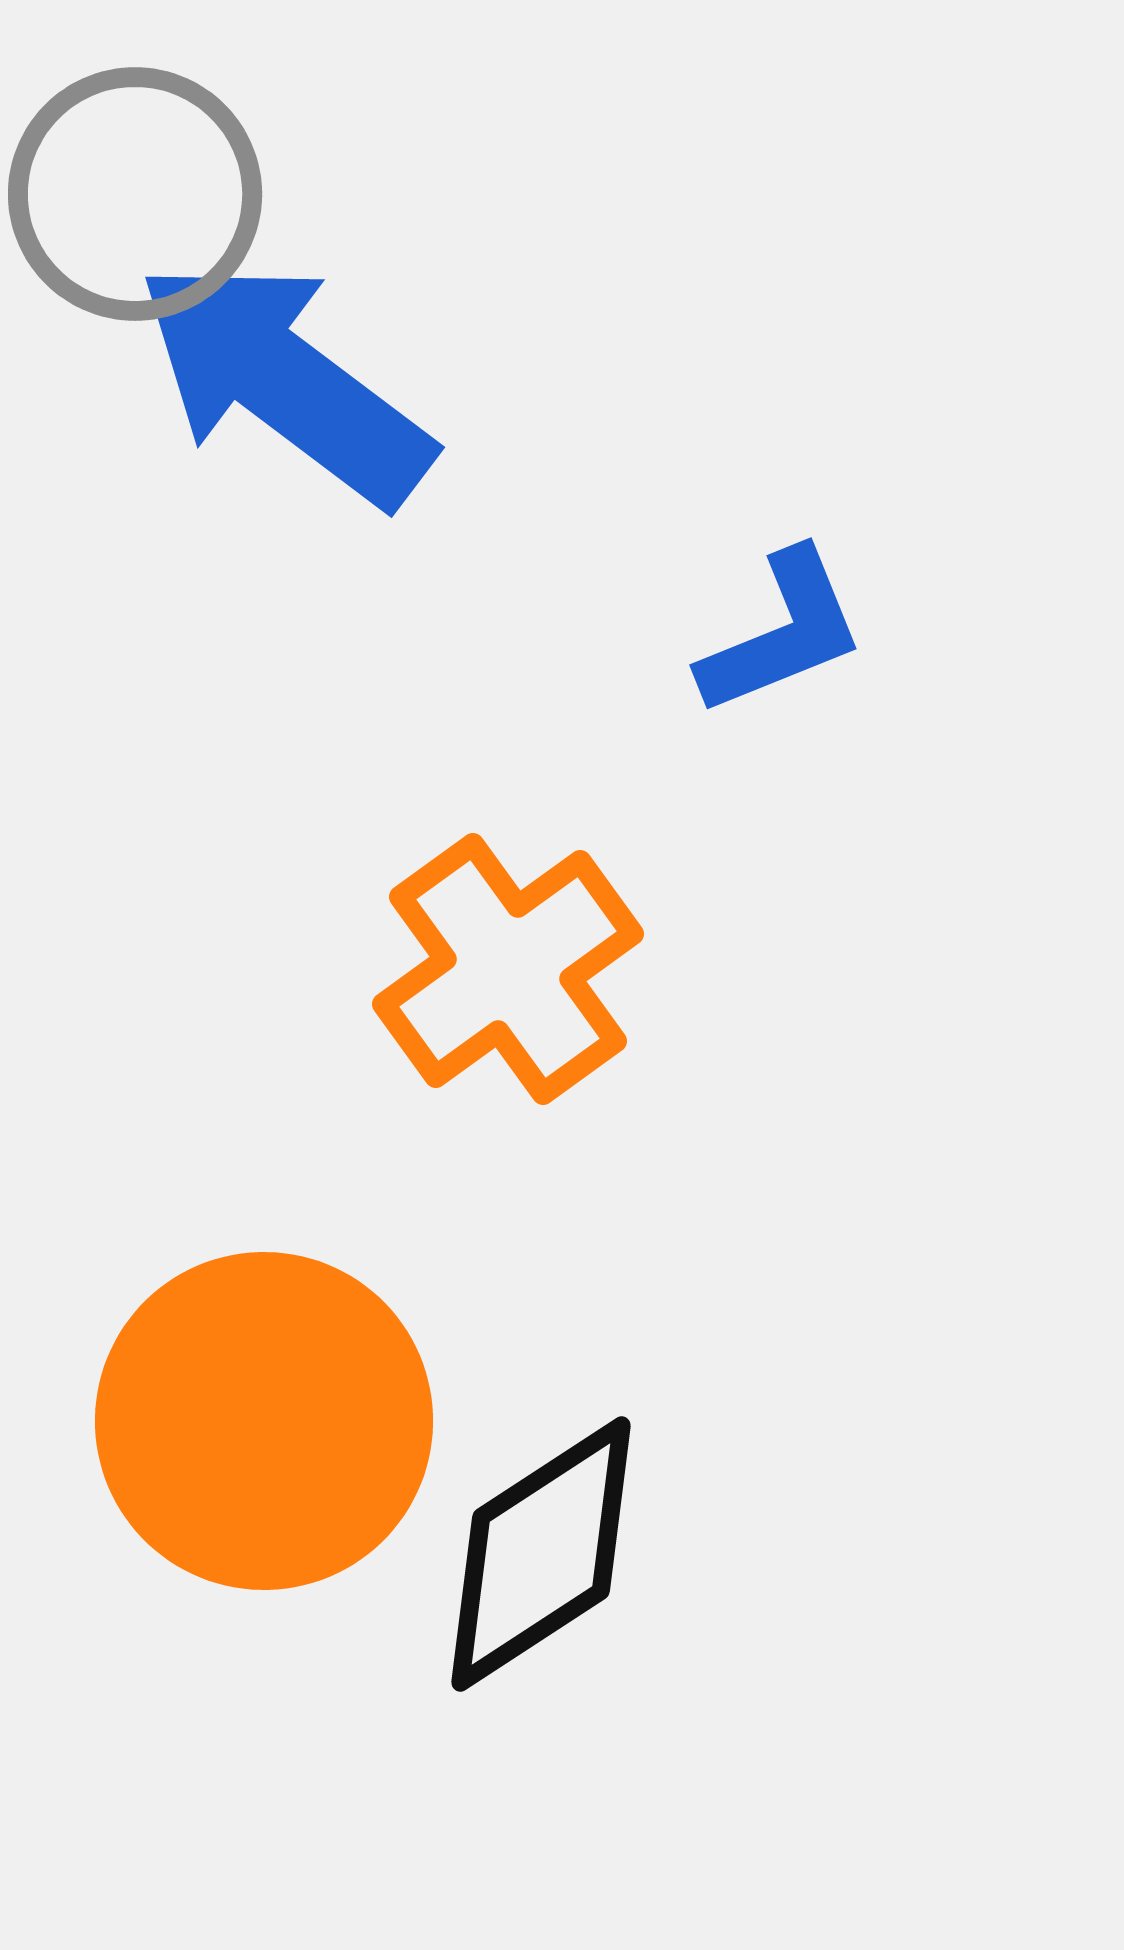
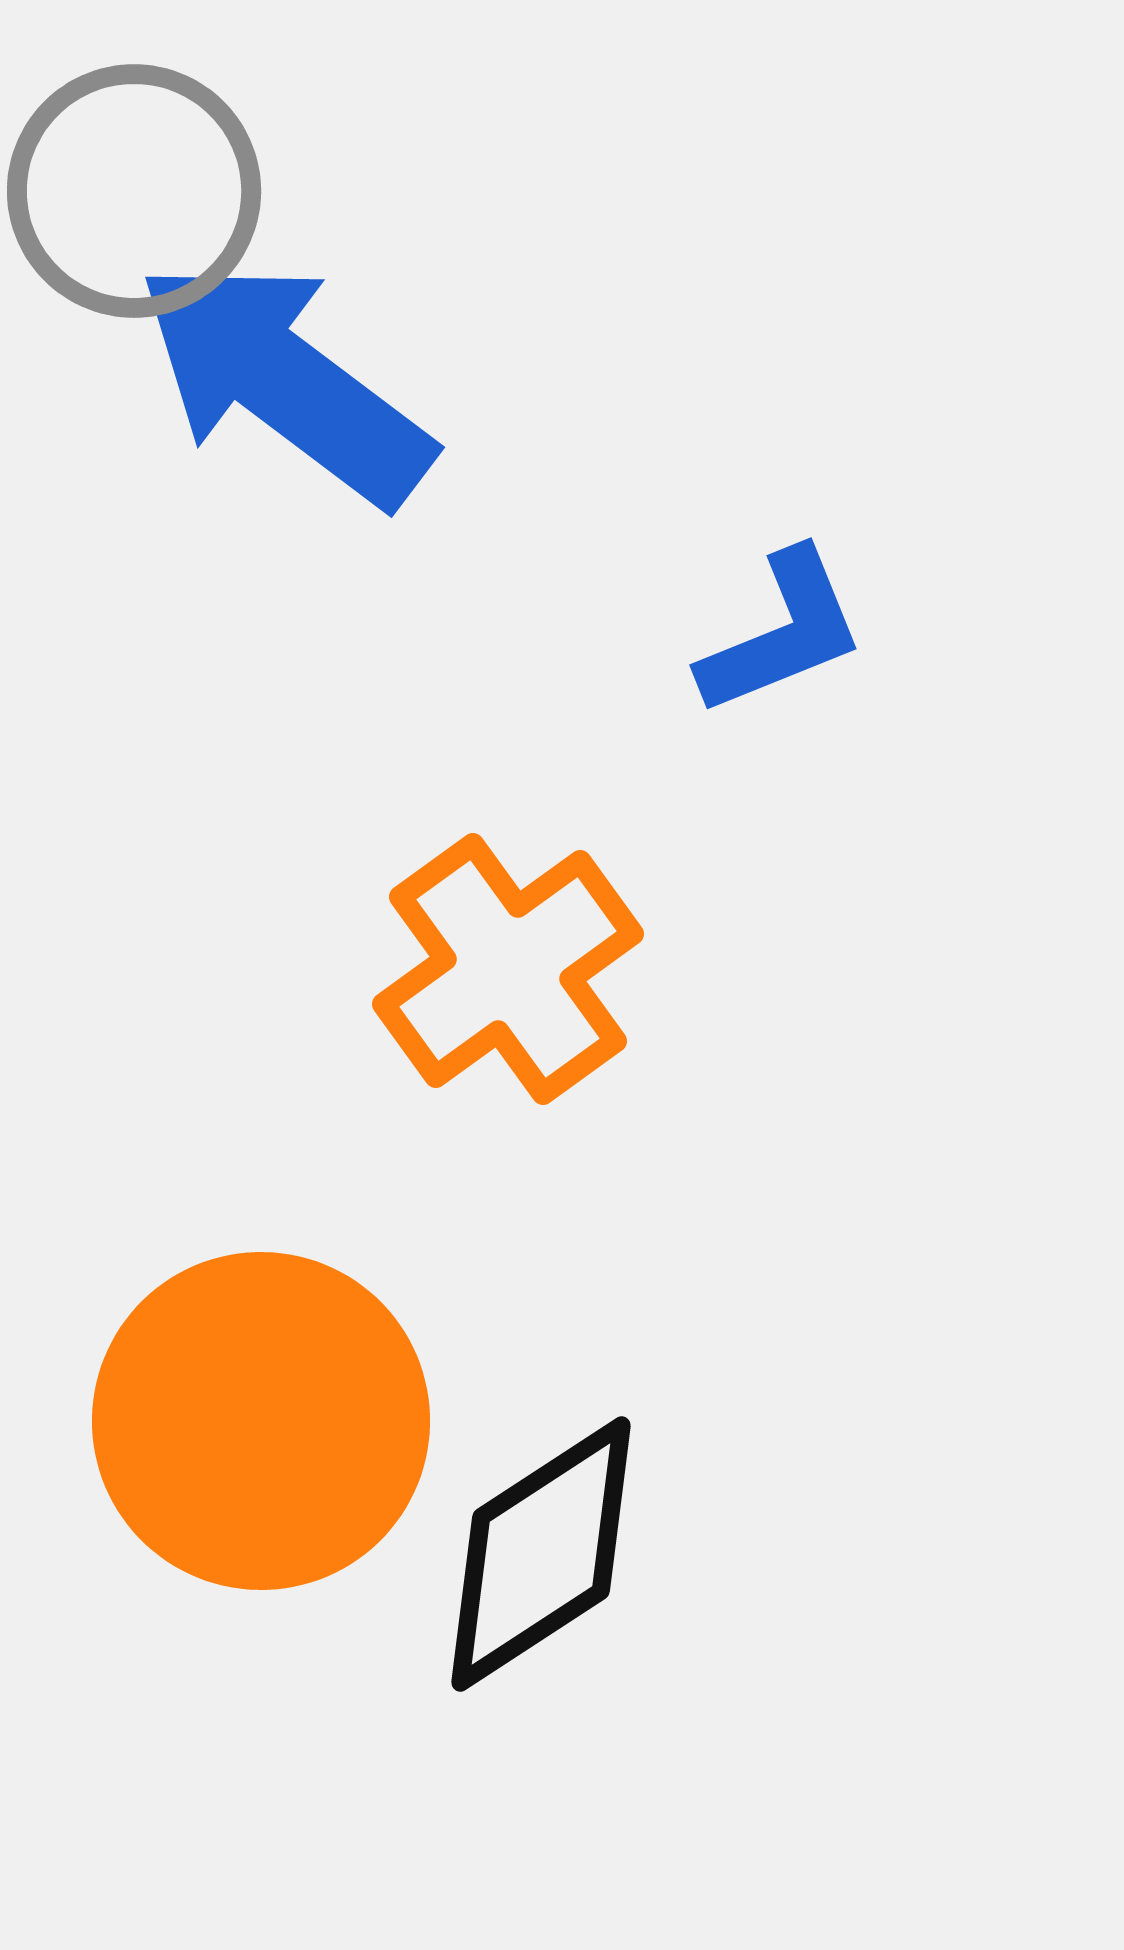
gray circle: moved 1 px left, 3 px up
orange circle: moved 3 px left
